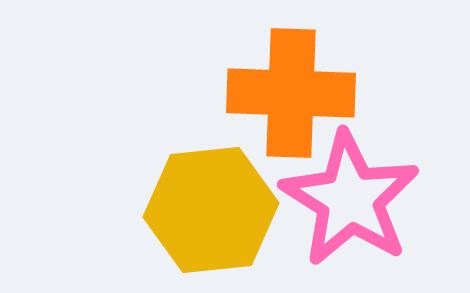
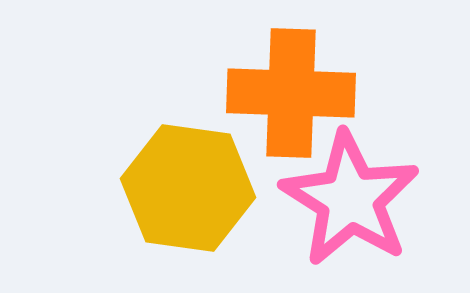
yellow hexagon: moved 23 px left, 22 px up; rotated 14 degrees clockwise
